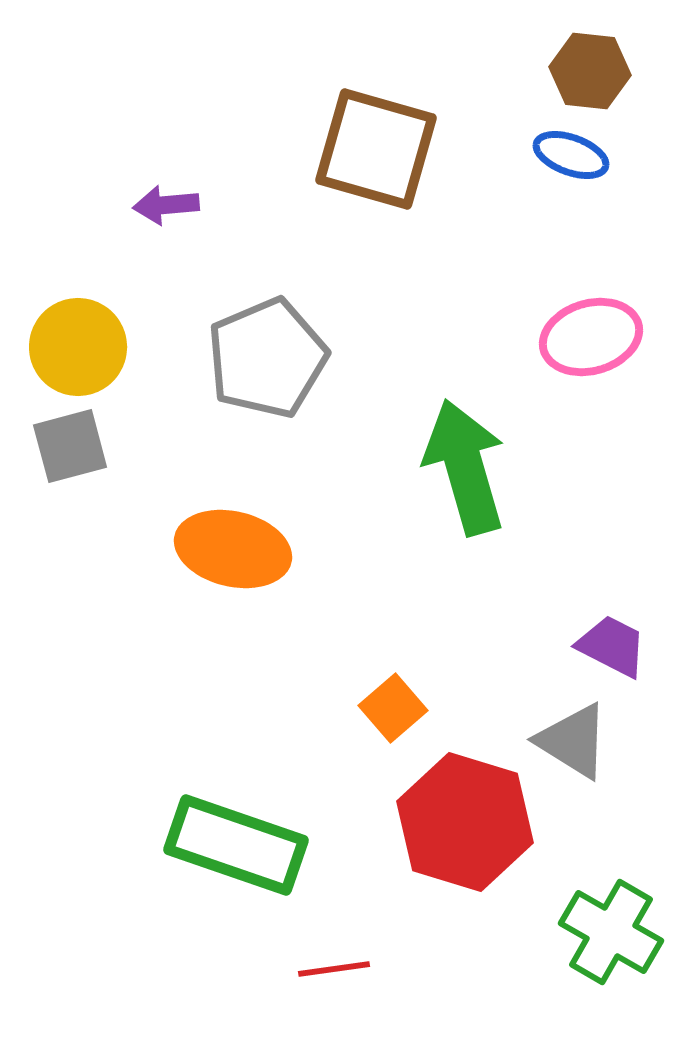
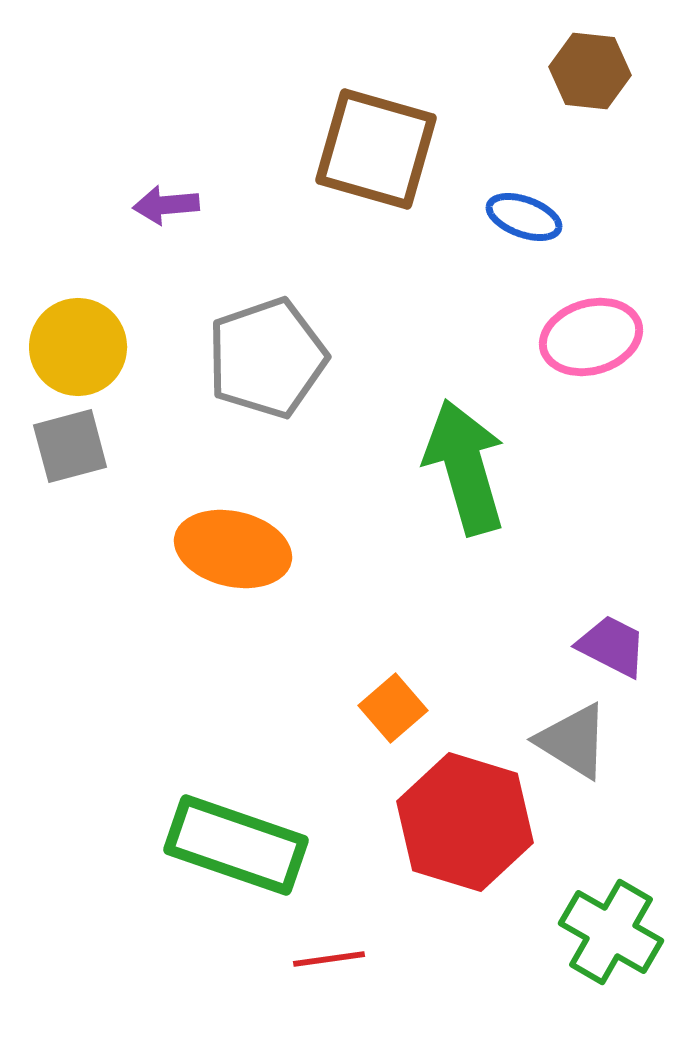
blue ellipse: moved 47 px left, 62 px down
gray pentagon: rotated 4 degrees clockwise
red line: moved 5 px left, 10 px up
